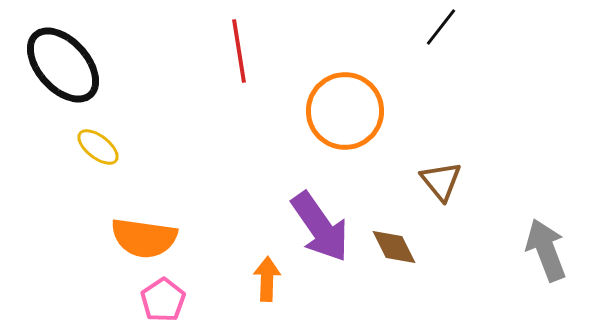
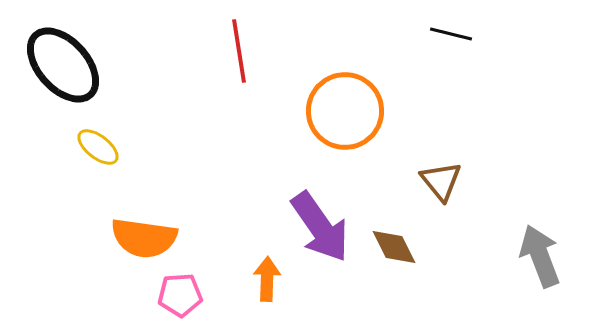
black line: moved 10 px right, 7 px down; rotated 66 degrees clockwise
gray arrow: moved 6 px left, 6 px down
pink pentagon: moved 17 px right, 5 px up; rotated 30 degrees clockwise
